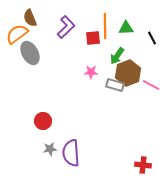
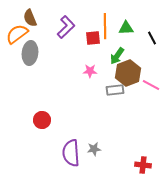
gray ellipse: rotated 35 degrees clockwise
pink star: moved 1 px left, 1 px up
gray rectangle: moved 5 px down; rotated 24 degrees counterclockwise
red circle: moved 1 px left, 1 px up
gray star: moved 44 px right
